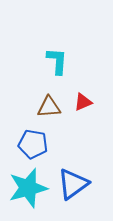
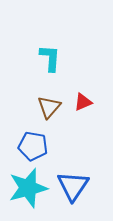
cyan L-shape: moved 7 px left, 3 px up
brown triangle: rotated 45 degrees counterclockwise
blue pentagon: moved 2 px down
blue triangle: moved 2 px down; rotated 20 degrees counterclockwise
